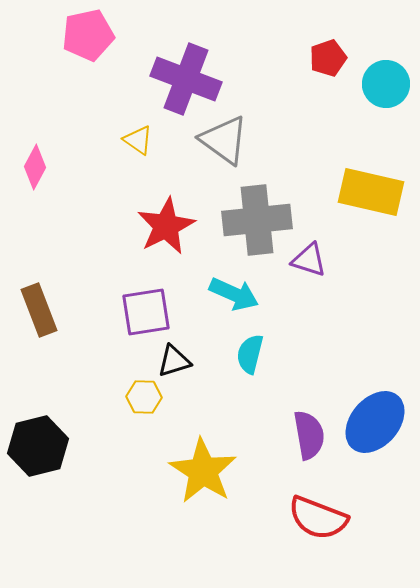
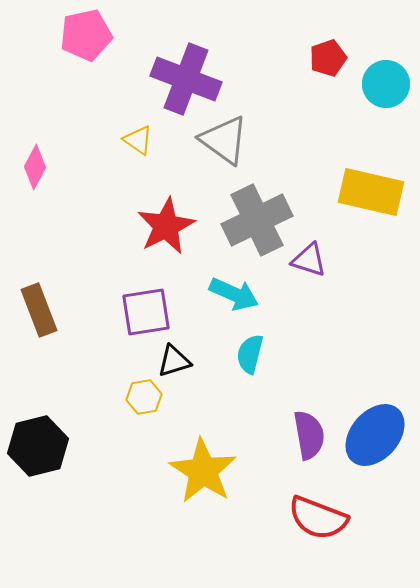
pink pentagon: moved 2 px left
gray cross: rotated 20 degrees counterclockwise
yellow hexagon: rotated 12 degrees counterclockwise
blue ellipse: moved 13 px down
